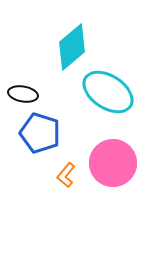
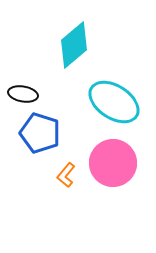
cyan diamond: moved 2 px right, 2 px up
cyan ellipse: moved 6 px right, 10 px down
